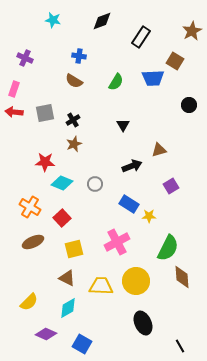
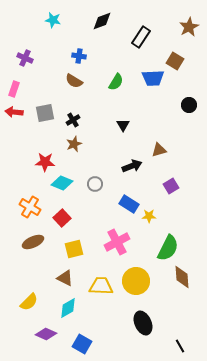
brown star at (192, 31): moved 3 px left, 4 px up
brown triangle at (67, 278): moved 2 px left
